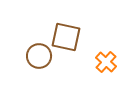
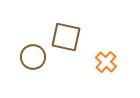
brown circle: moved 6 px left, 1 px down
